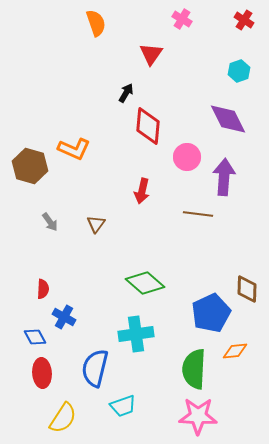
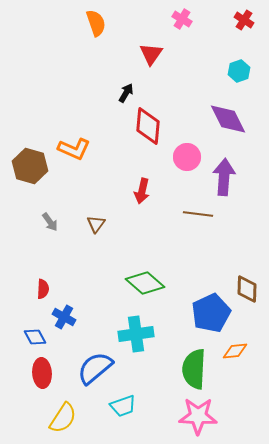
blue semicircle: rotated 36 degrees clockwise
